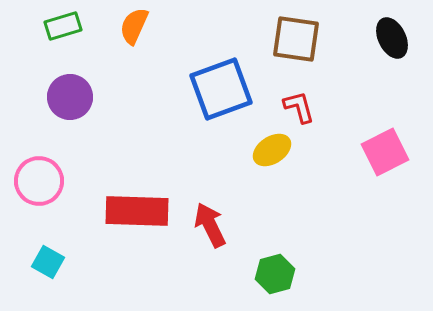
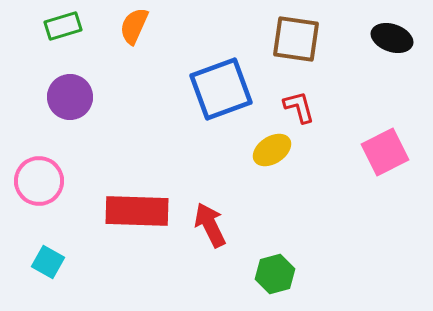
black ellipse: rotated 45 degrees counterclockwise
